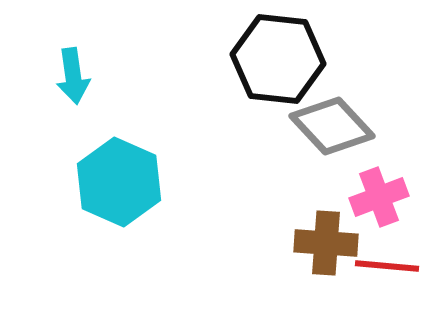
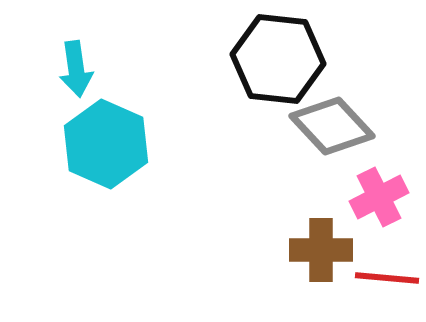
cyan arrow: moved 3 px right, 7 px up
cyan hexagon: moved 13 px left, 38 px up
pink cross: rotated 6 degrees counterclockwise
brown cross: moved 5 px left, 7 px down; rotated 4 degrees counterclockwise
red line: moved 12 px down
